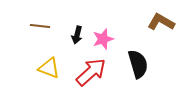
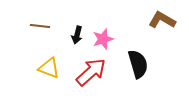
brown L-shape: moved 1 px right, 2 px up
